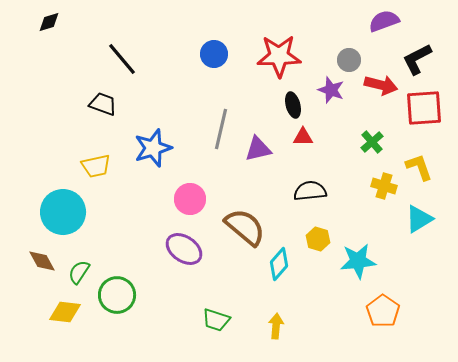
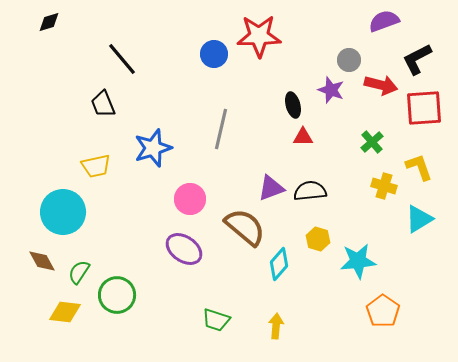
red star: moved 20 px left, 20 px up
black trapezoid: rotated 132 degrees counterclockwise
purple triangle: moved 13 px right, 39 px down; rotated 8 degrees counterclockwise
